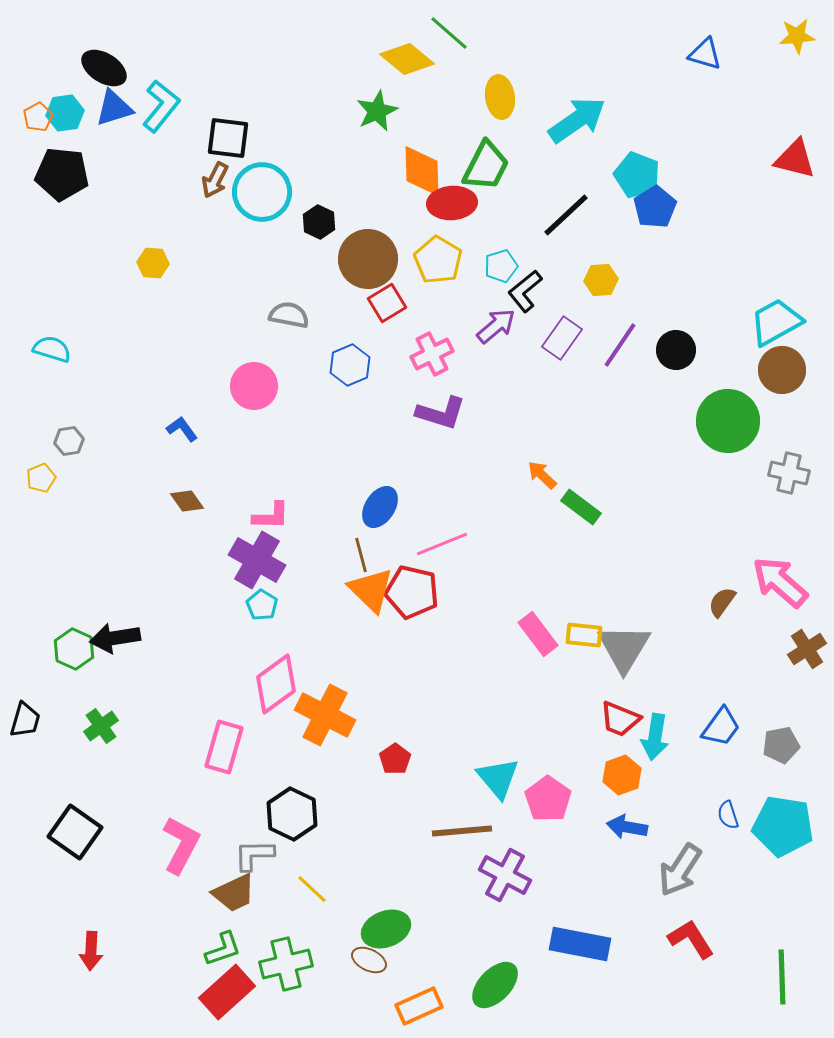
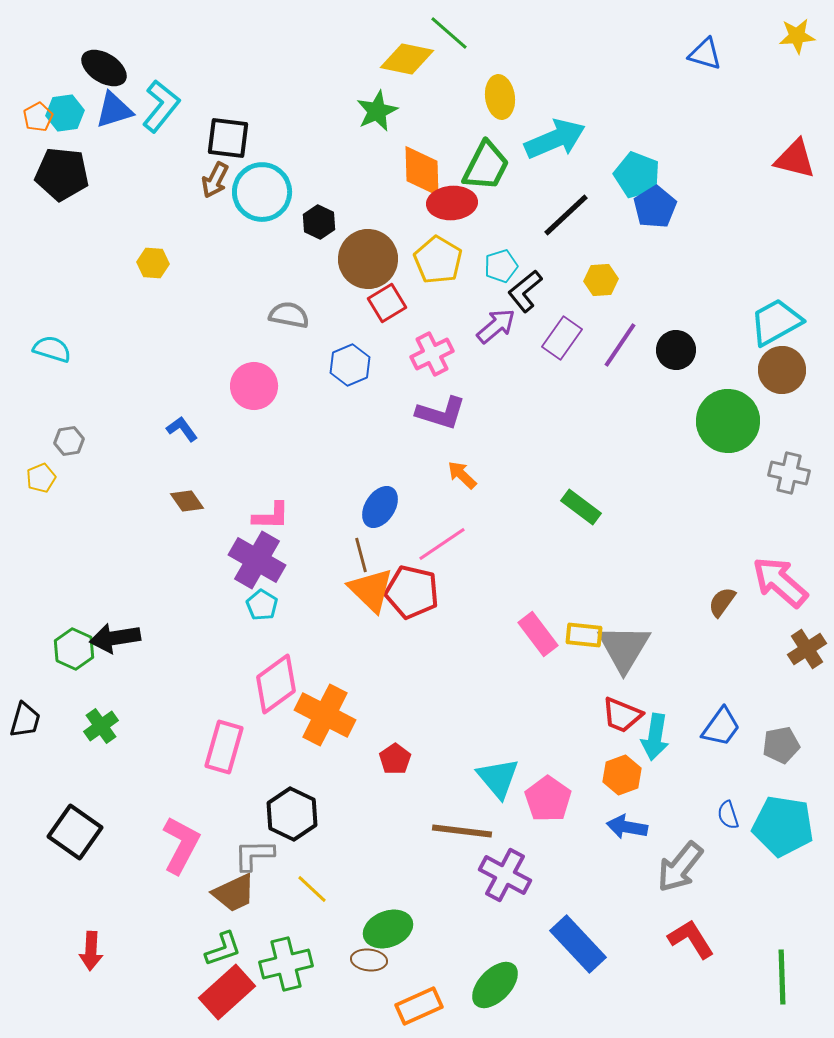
yellow diamond at (407, 59): rotated 28 degrees counterclockwise
blue triangle at (114, 108): moved 2 px down
cyan arrow at (577, 120): moved 22 px left, 19 px down; rotated 12 degrees clockwise
orange arrow at (542, 475): moved 80 px left
pink line at (442, 544): rotated 12 degrees counterclockwise
red trapezoid at (620, 719): moved 2 px right, 4 px up
brown line at (462, 831): rotated 12 degrees clockwise
gray arrow at (680, 870): moved 3 px up; rotated 6 degrees clockwise
green ellipse at (386, 929): moved 2 px right
blue rectangle at (580, 944): moved 2 px left; rotated 36 degrees clockwise
brown ellipse at (369, 960): rotated 20 degrees counterclockwise
